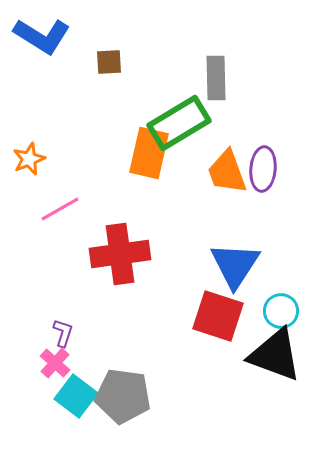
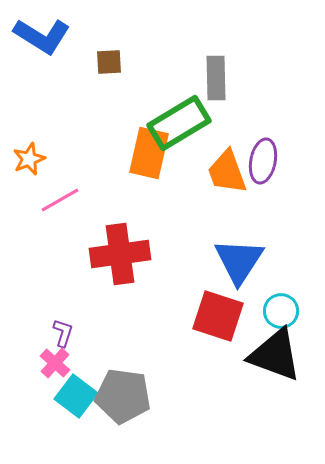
purple ellipse: moved 8 px up; rotated 6 degrees clockwise
pink line: moved 9 px up
blue triangle: moved 4 px right, 4 px up
